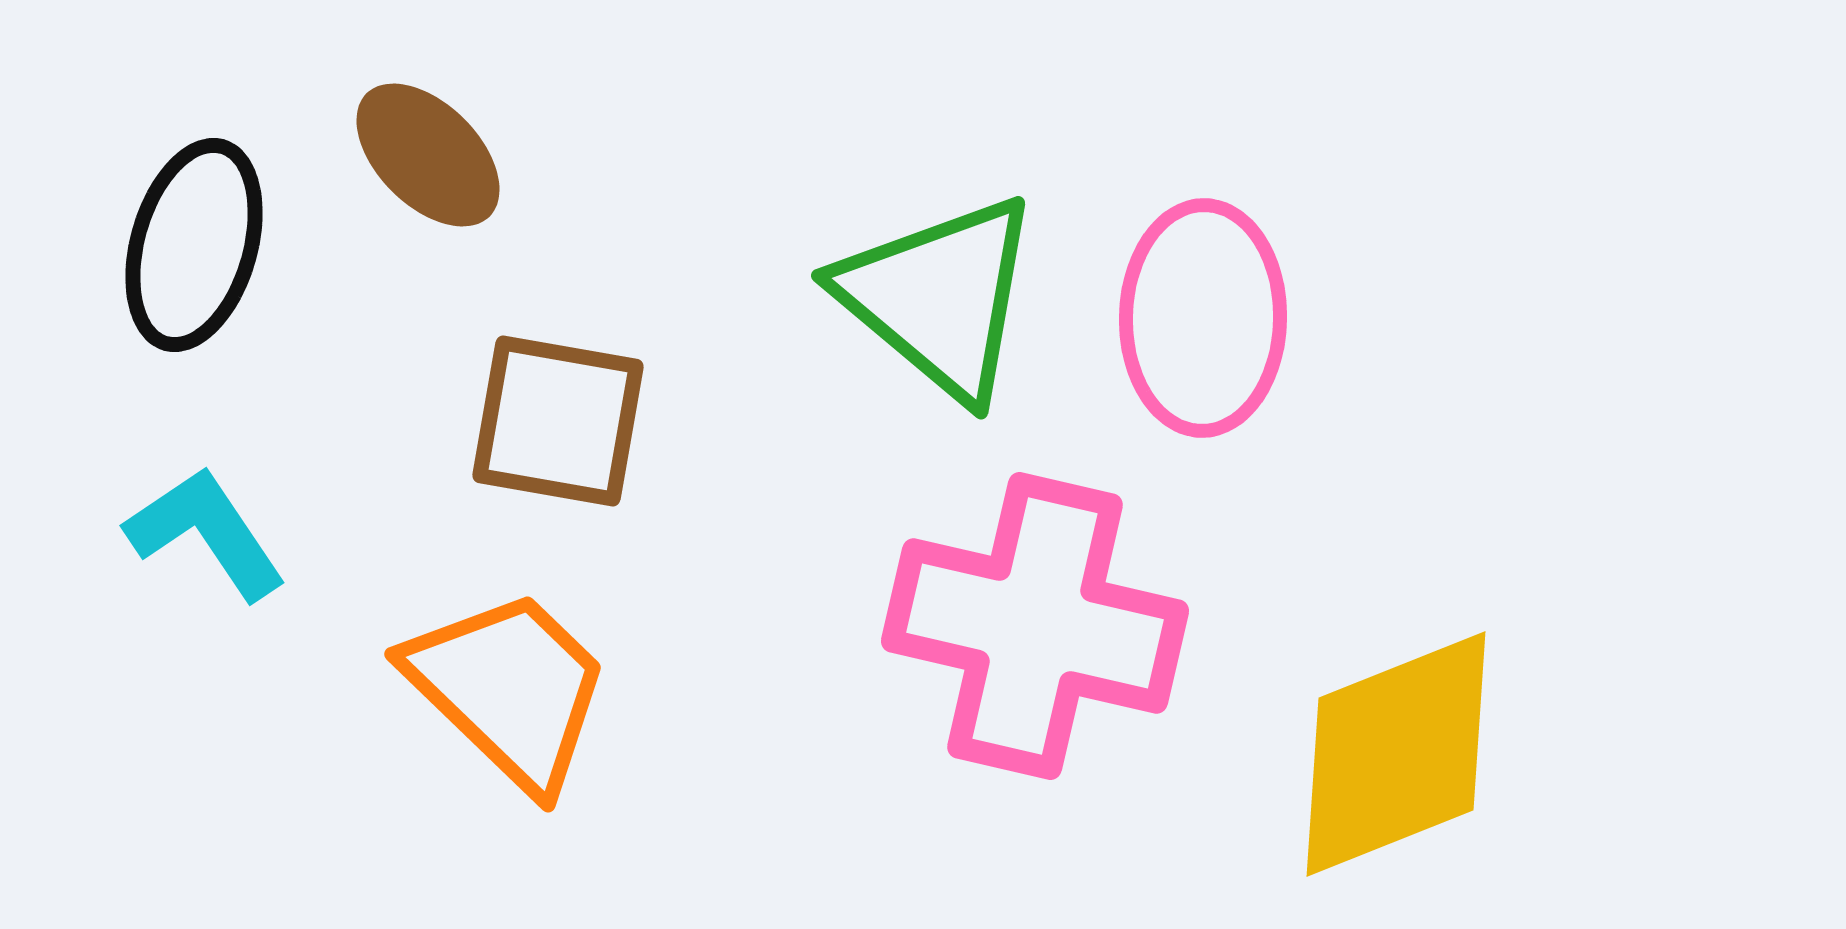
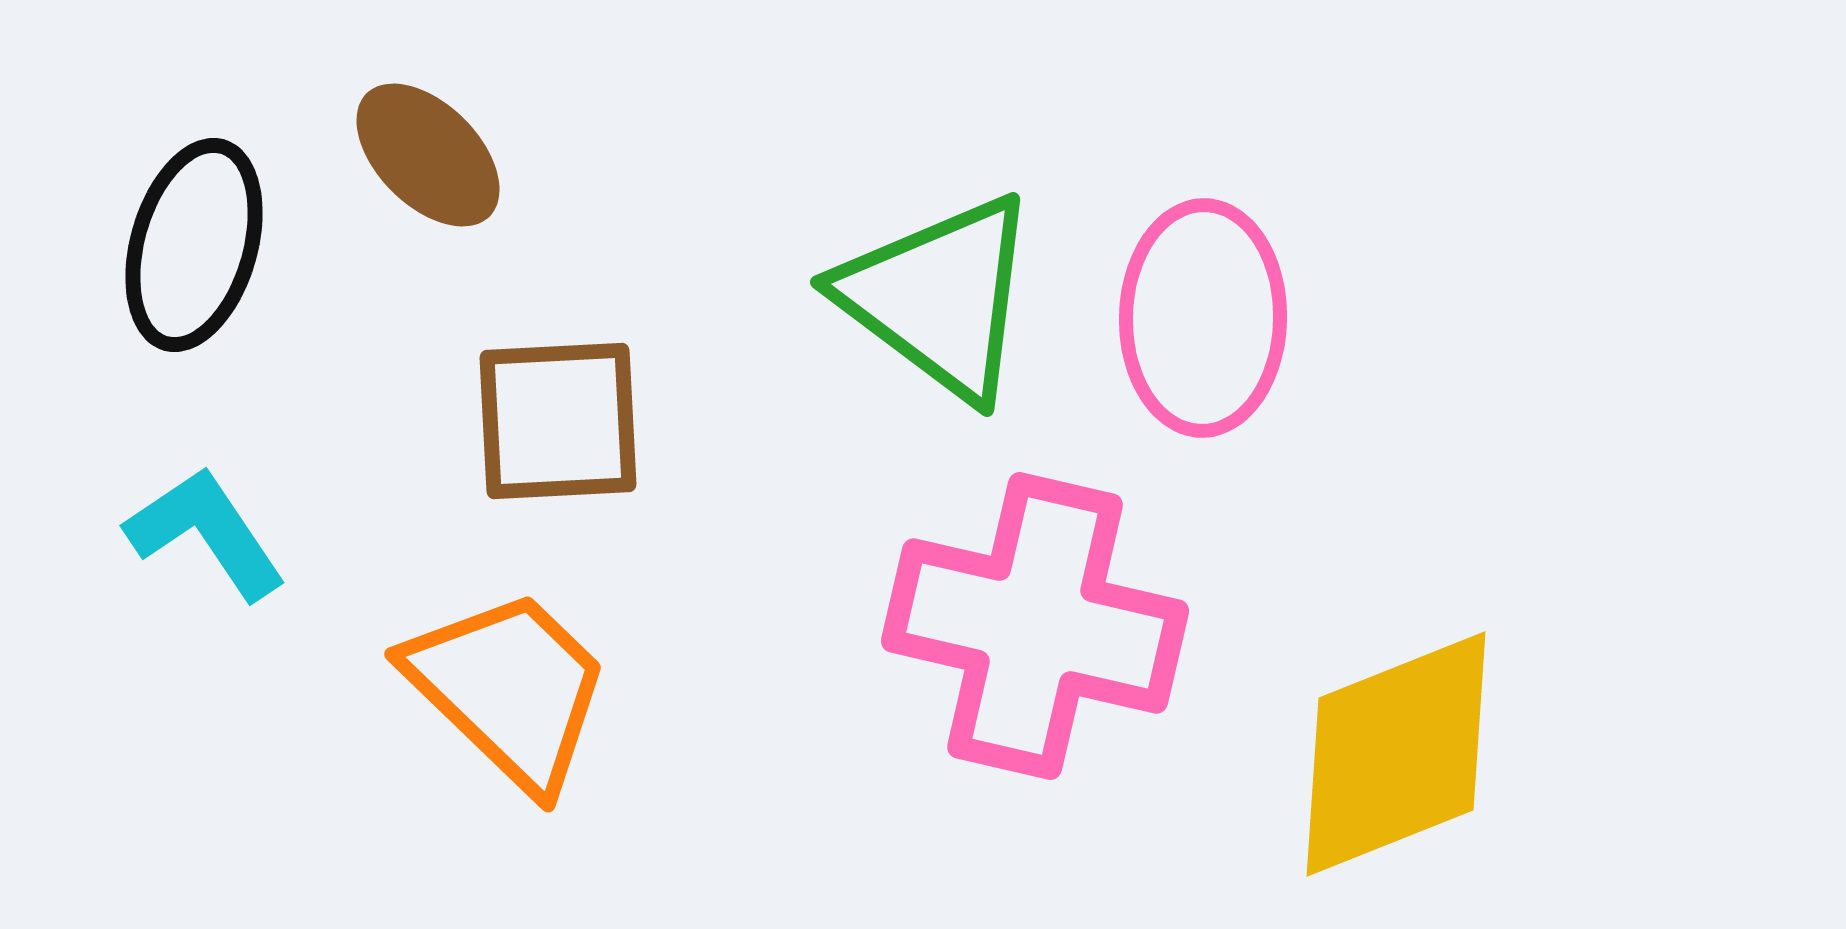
green triangle: rotated 3 degrees counterclockwise
brown square: rotated 13 degrees counterclockwise
